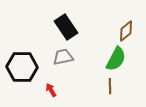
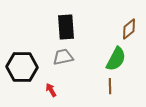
black rectangle: rotated 30 degrees clockwise
brown diamond: moved 3 px right, 2 px up
